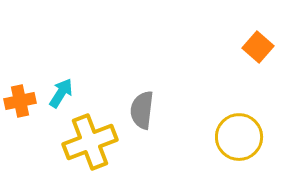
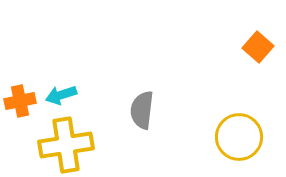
cyan arrow: moved 2 px down; rotated 140 degrees counterclockwise
yellow cross: moved 24 px left, 3 px down; rotated 12 degrees clockwise
